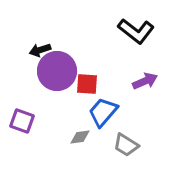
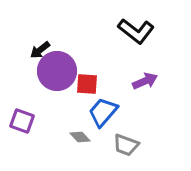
black arrow: rotated 20 degrees counterclockwise
gray diamond: rotated 55 degrees clockwise
gray trapezoid: rotated 12 degrees counterclockwise
